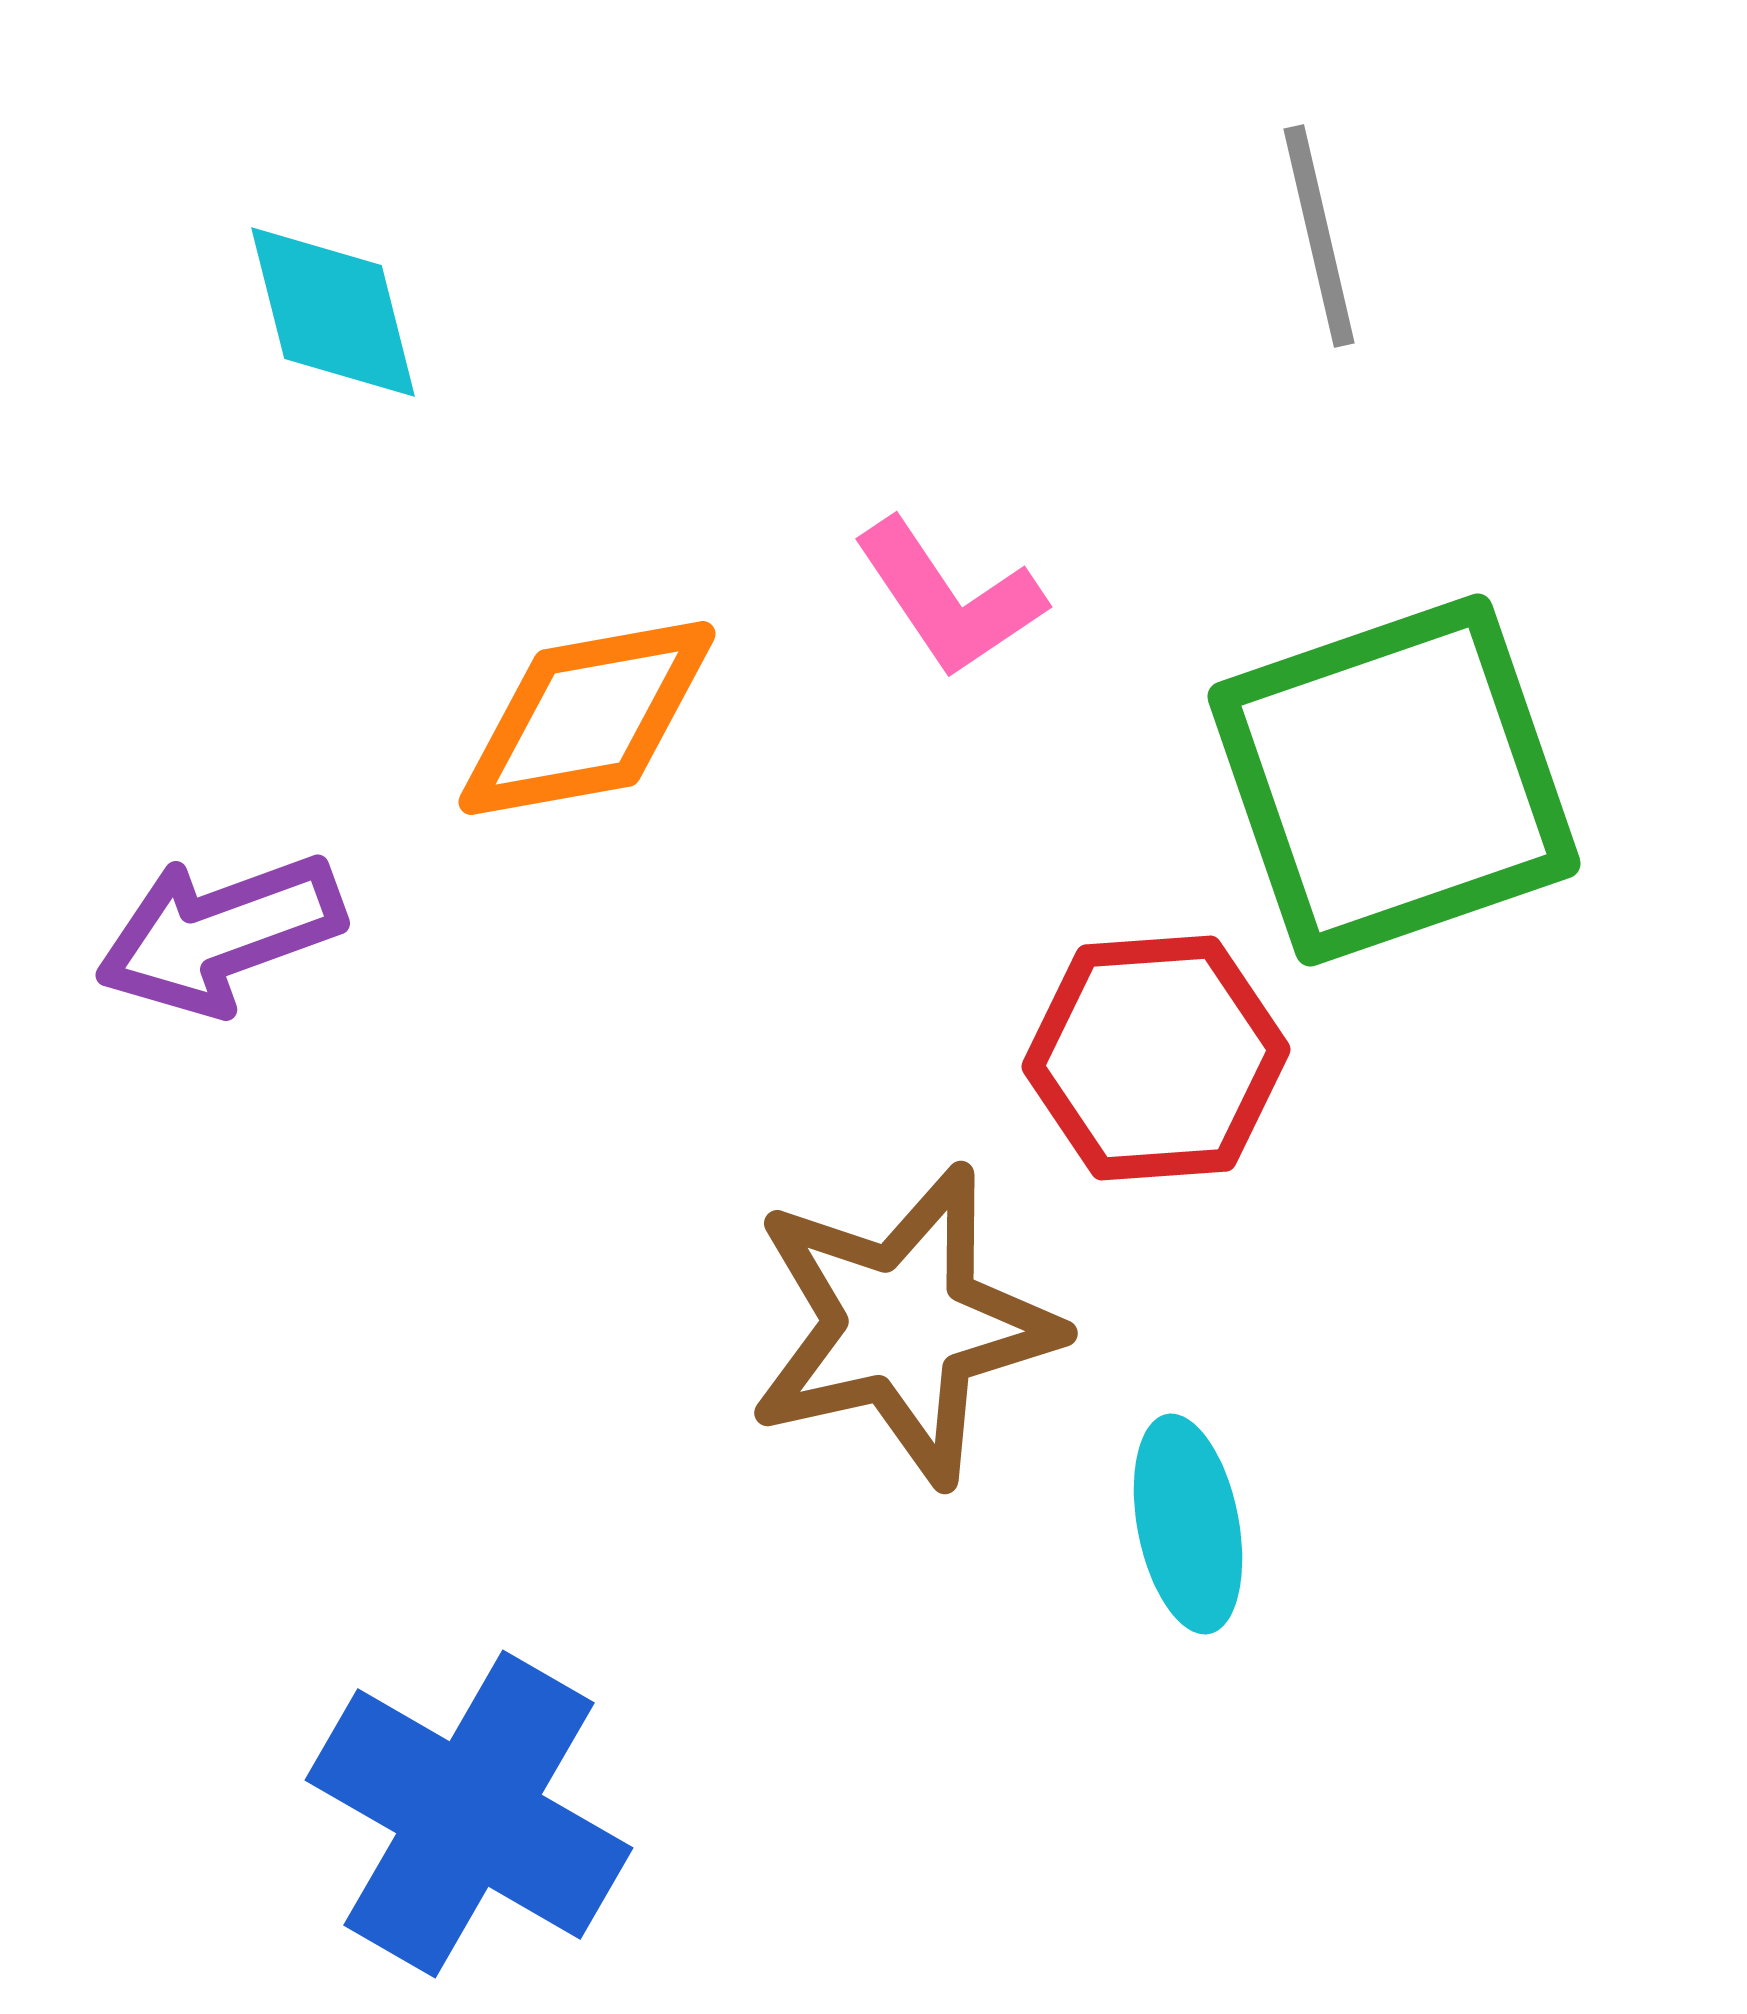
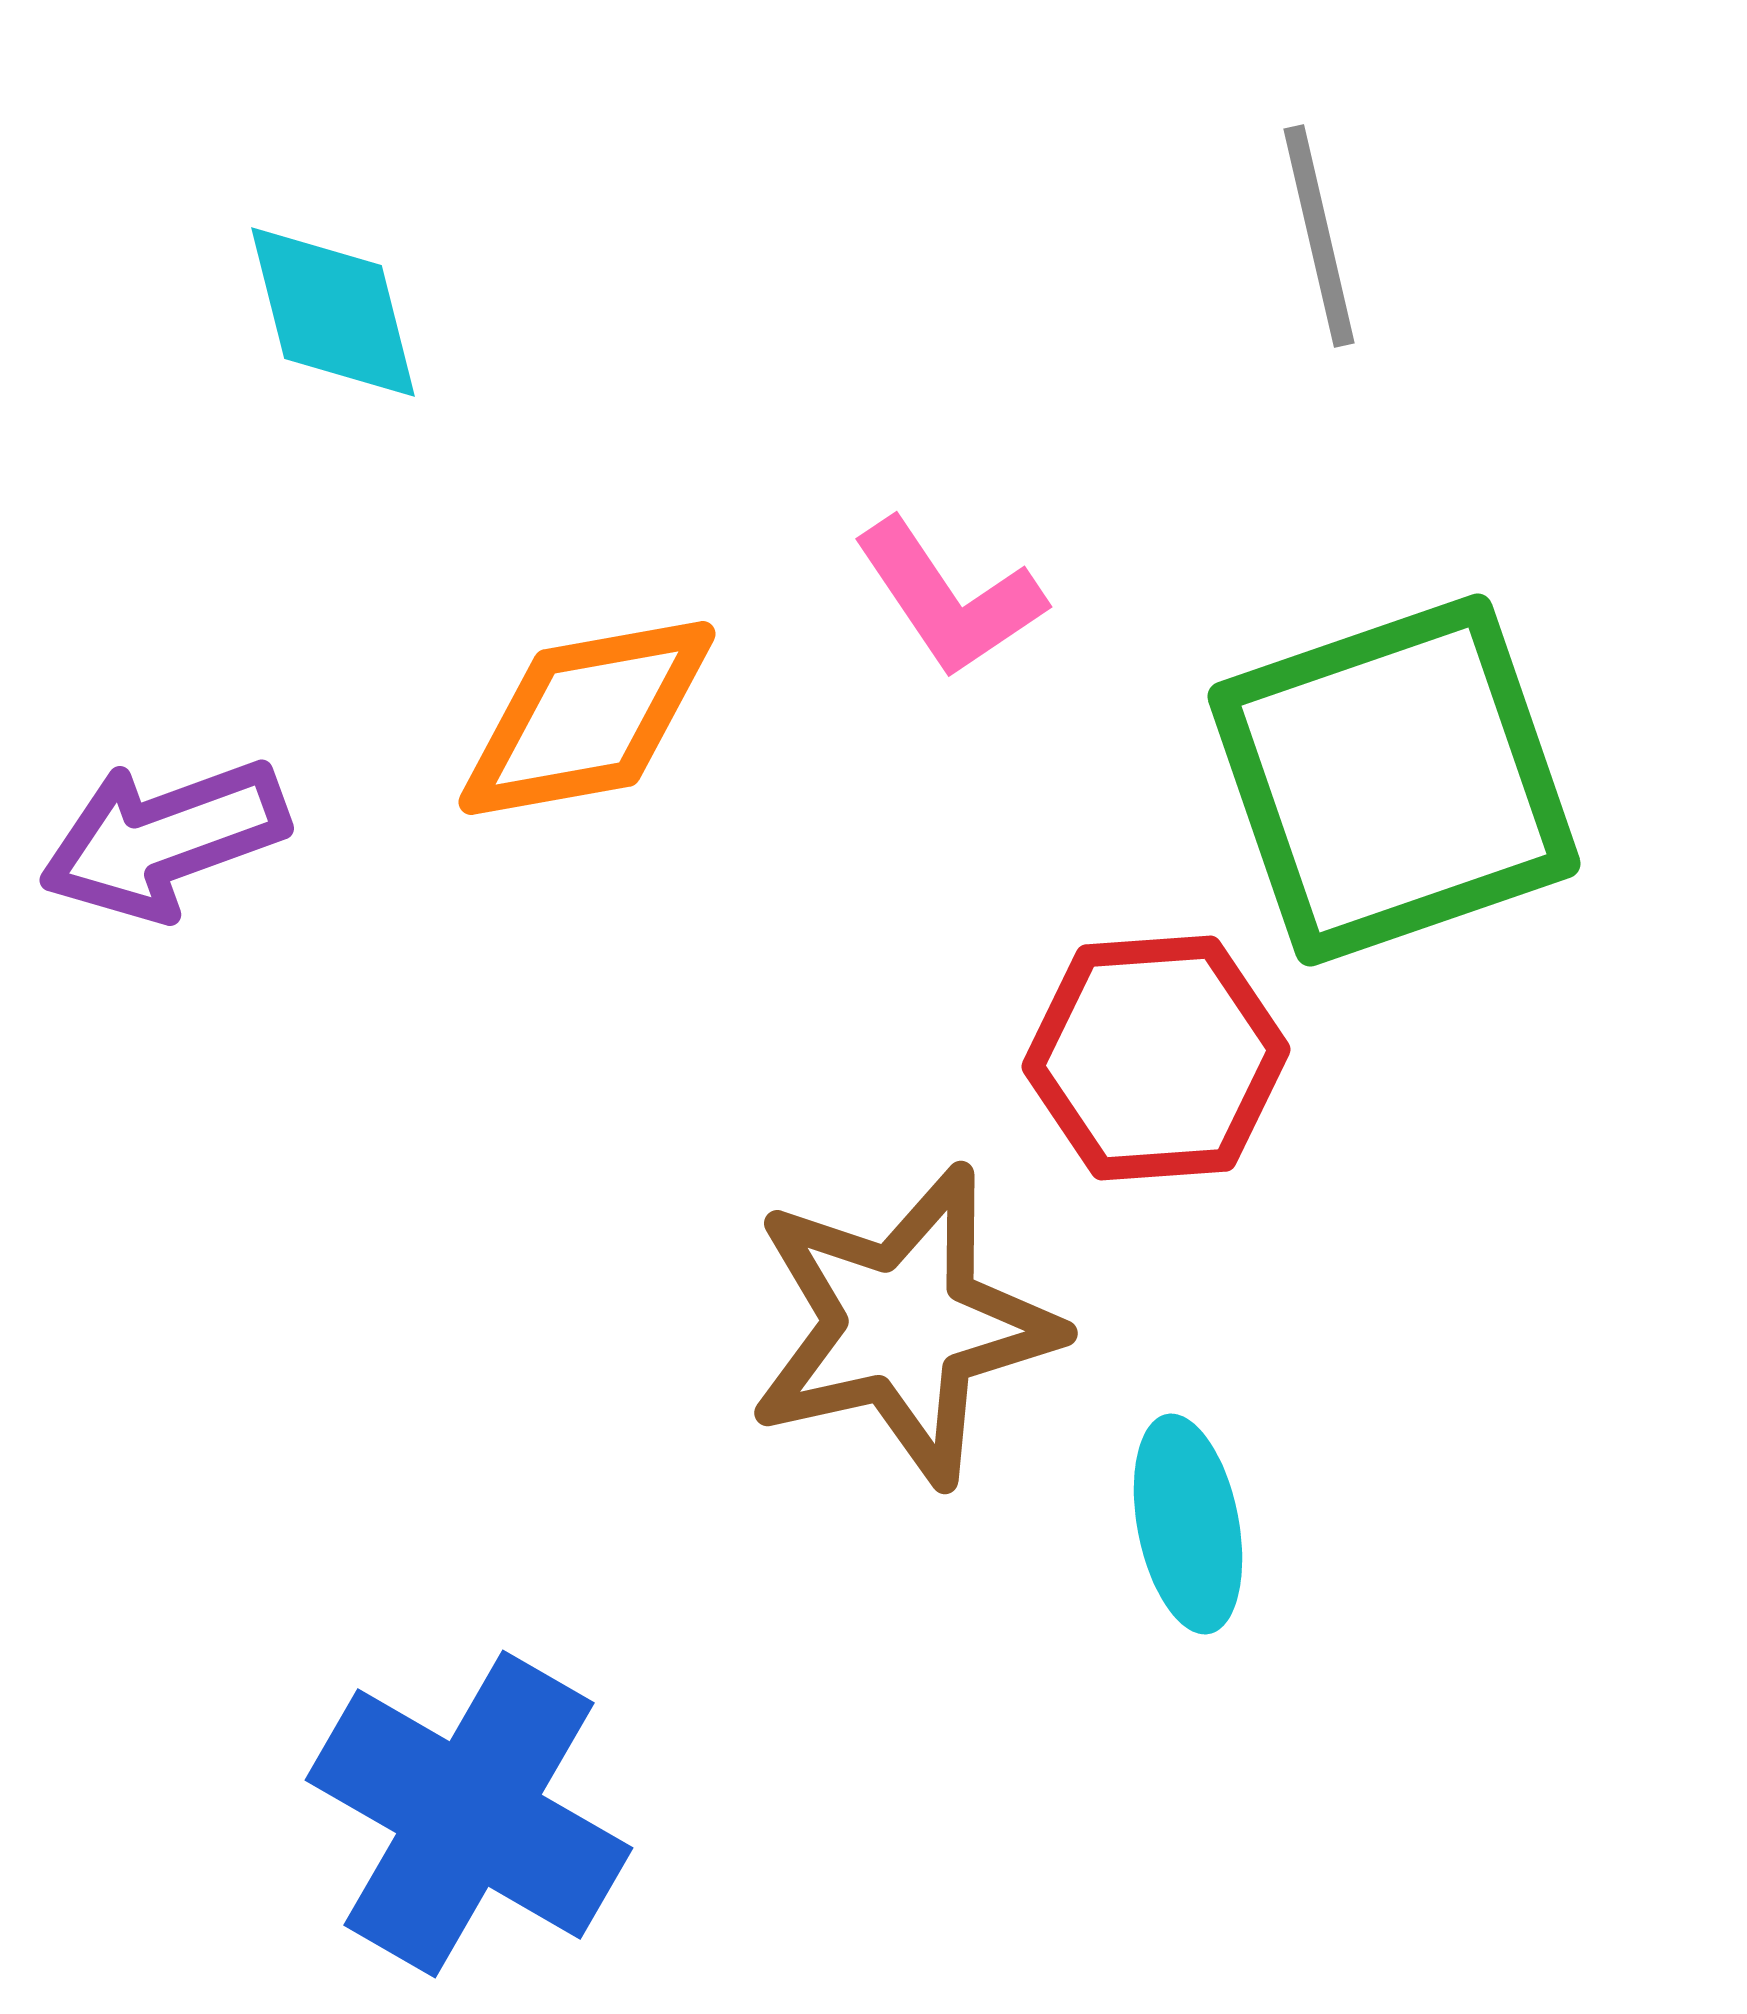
purple arrow: moved 56 px left, 95 px up
